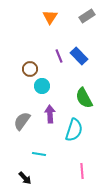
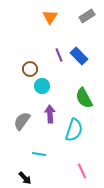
purple line: moved 1 px up
pink line: rotated 21 degrees counterclockwise
